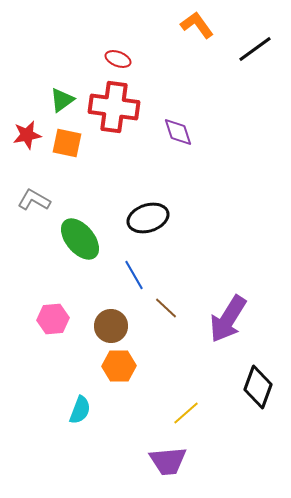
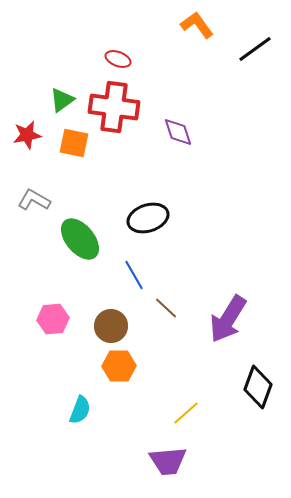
orange square: moved 7 px right
